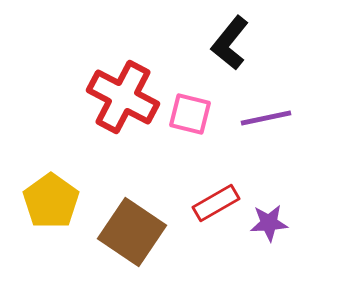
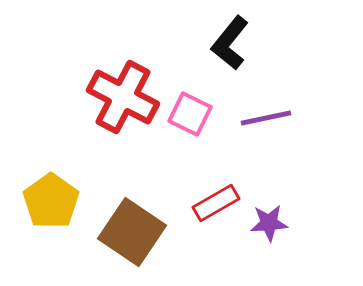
pink square: rotated 12 degrees clockwise
